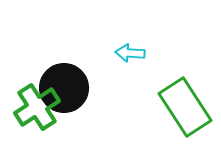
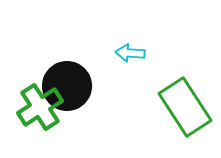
black circle: moved 3 px right, 2 px up
green cross: moved 3 px right
